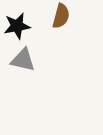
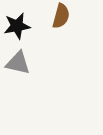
gray triangle: moved 5 px left, 3 px down
